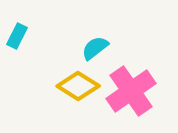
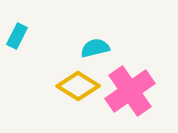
cyan semicircle: rotated 24 degrees clockwise
pink cross: moved 1 px left
